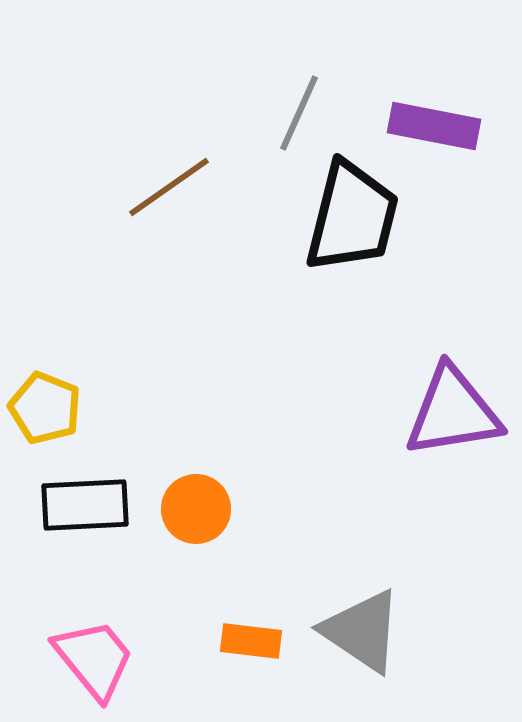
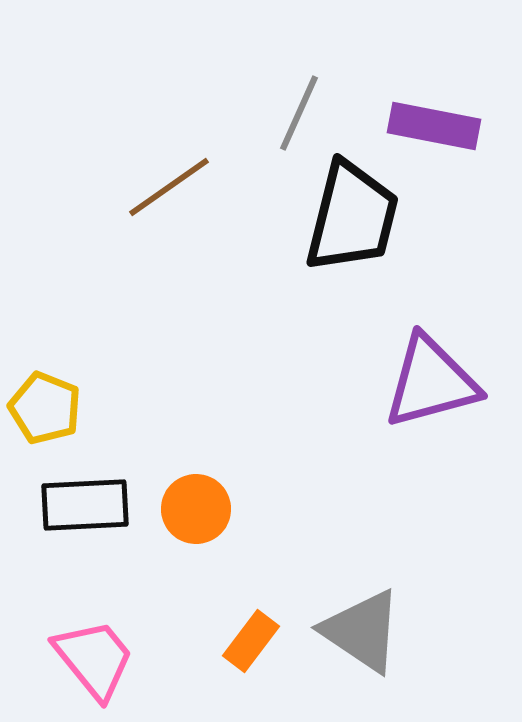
purple triangle: moved 22 px left, 30 px up; rotated 6 degrees counterclockwise
orange rectangle: rotated 60 degrees counterclockwise
